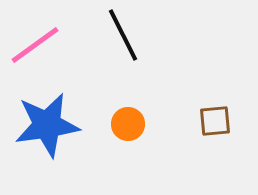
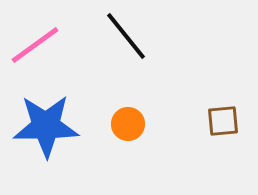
black line: moved 3 px right, 1 px down; rotated 12 degrees counterclockwise
brown square: moved 8 px right
blue star: moved 1 px left, 1 px down; rotated 8 degrees clockwise
